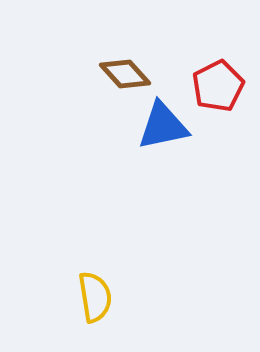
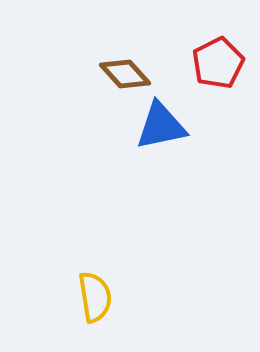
red pentagon: moved 23 px up
blue triangle: moved 2 px left
